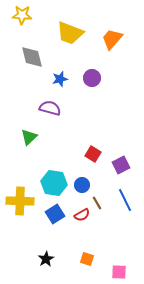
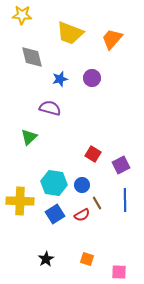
blue line: rotated 25 degrees clockwise
